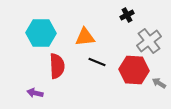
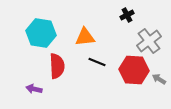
cyan hexagon: rotated 8 degrees clockwise
gray arrow: moved 4 px up
purple arrow: moved 1 px left, 4 px up
